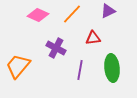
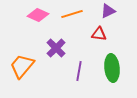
orange line: rotated 30 degrees clockwise
red triangle: moved 6 px right, 4 px up; rotated 14 degrees clockwise
purple cross: rotated 18 degrees clockwise
orange trapezoid: moved 4 px right
purple line: moved 1 px left, 1 px down
